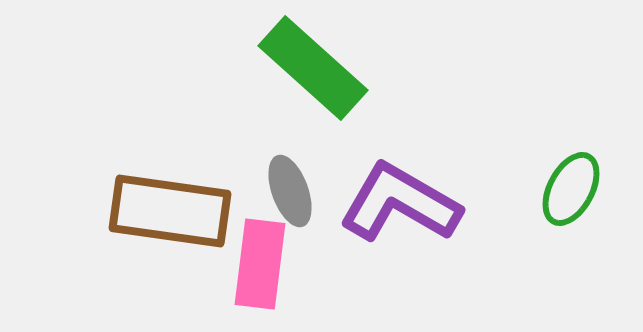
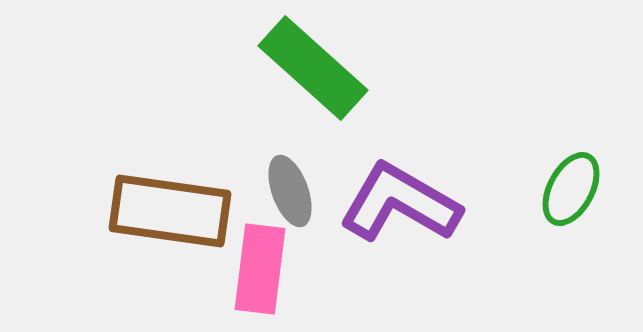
pink rectangle: moved 5 px down
